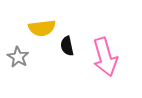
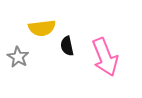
pink arrow: rotated 6 degrees counterclockwise
